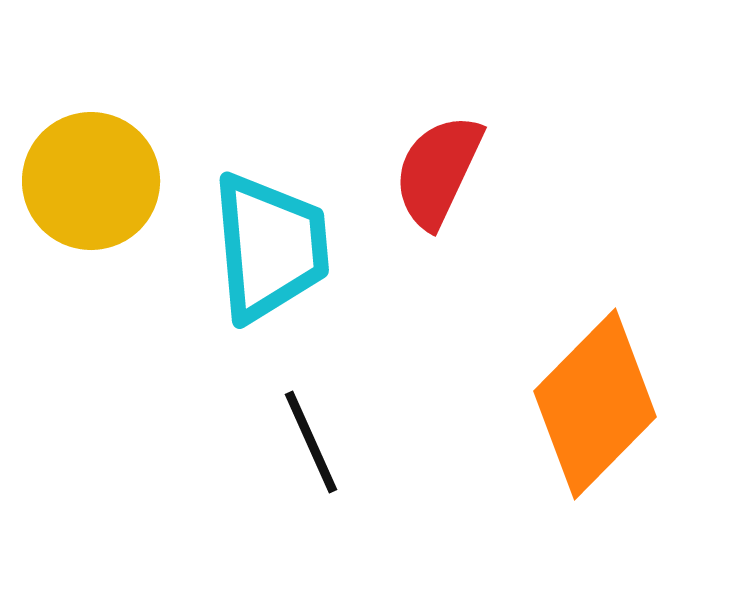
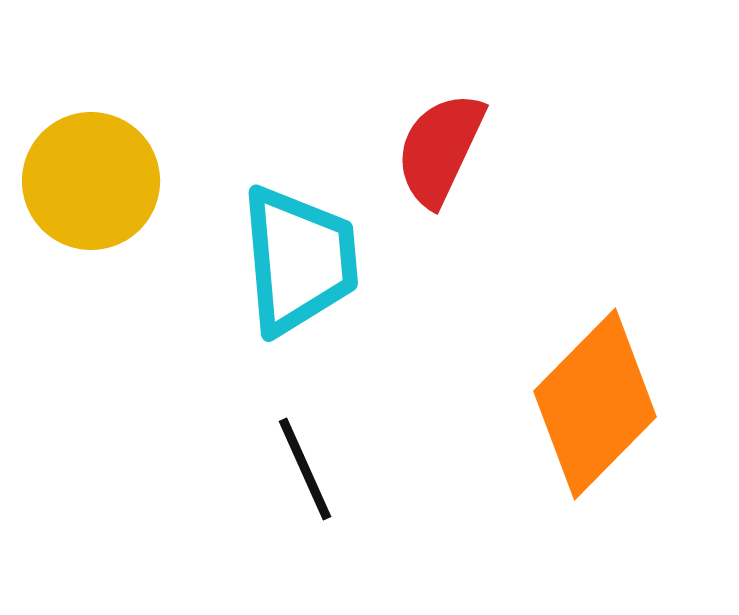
red semicircle: moved 2 px right, 22 px up
cyan trapezoid: moved 29 px right, 13 px down
black line: moved 6 px left, 27 px down
